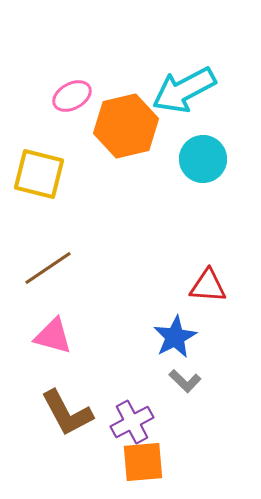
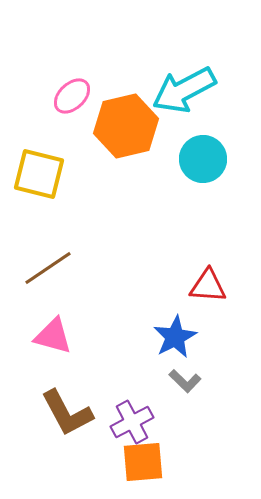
pink ellipse: rotated 15 degrees counterclockwise
